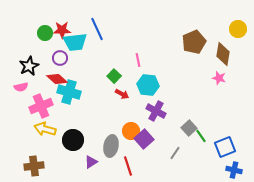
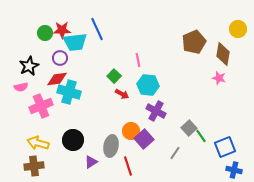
red diamond: rotated 50 degrees counterclockwise
yellow arrow: moved 7 px left, 14 px down
